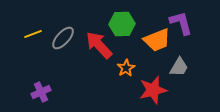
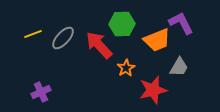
purple L-shape: rotated 12 degrees counterclockwise
